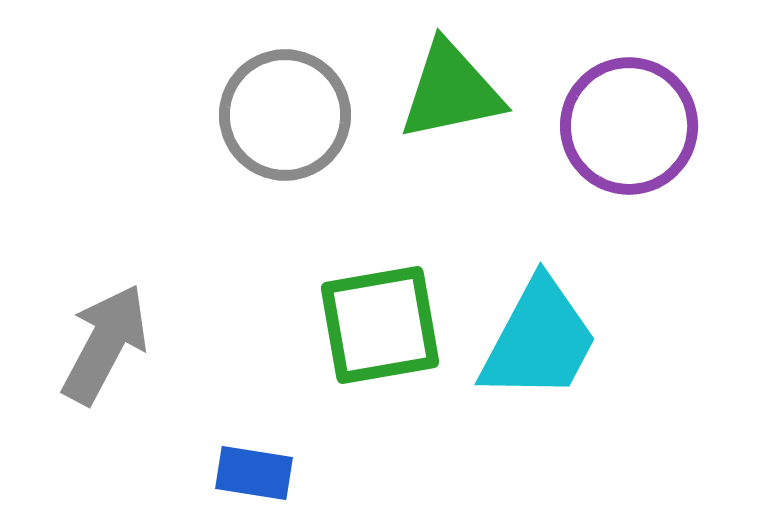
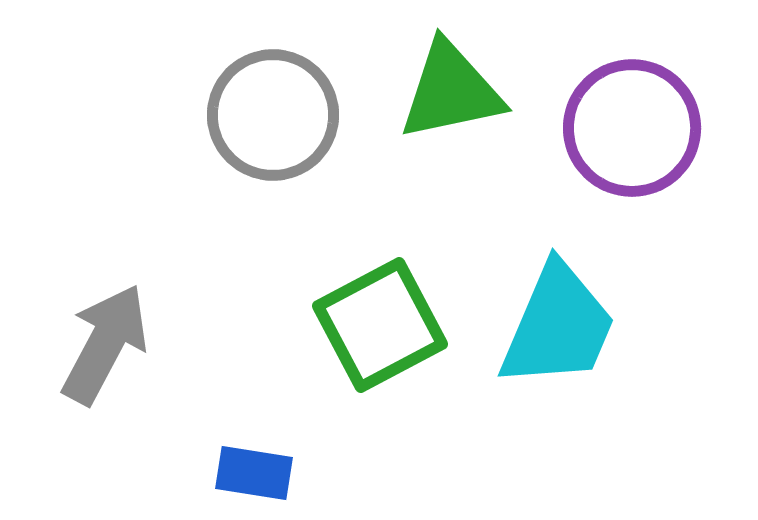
gray circle: moved 12 px left
purple circle: moved 3 px right, 2 px down
green square: rotated 18 degrees counterclockwise
cyan trapezoid: moved 19 px right, 14 px up; rotated 5 degrees counterclockwise
